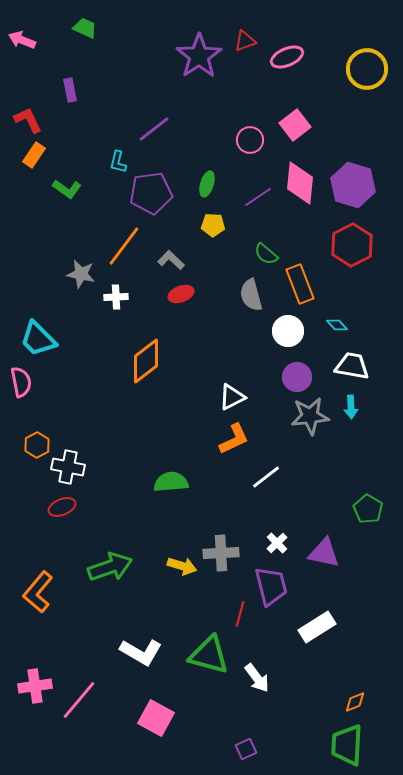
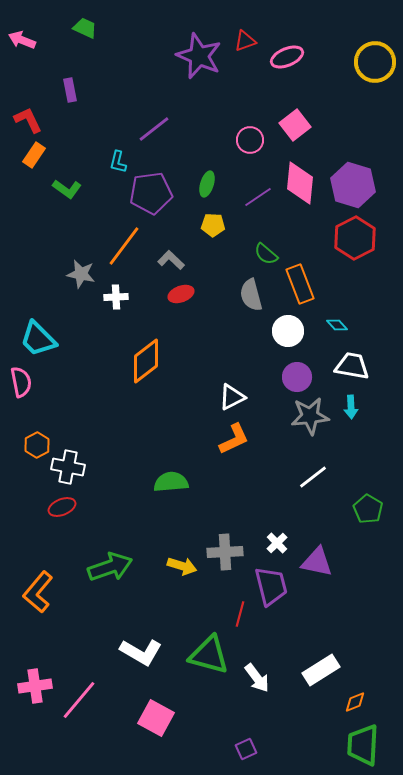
purple star at (199, 56): rotated 15 degrees counterclockwise
yellow circle at (367, 69): moved 8 px right, 7 px up
red hexagon at (352, 245): moved 3 px right, 7 px up
white line at (266, 477): moved 47 px right
gray cross at (221, 553): moved 4 px right, 1 px up
purple triangle at (324, 553): moved 7 px left, 9 px down
white rectangle at (317, 627): moved 4 px right, 43 px down
green trapezoid at (347, 745): moved 16 px right
